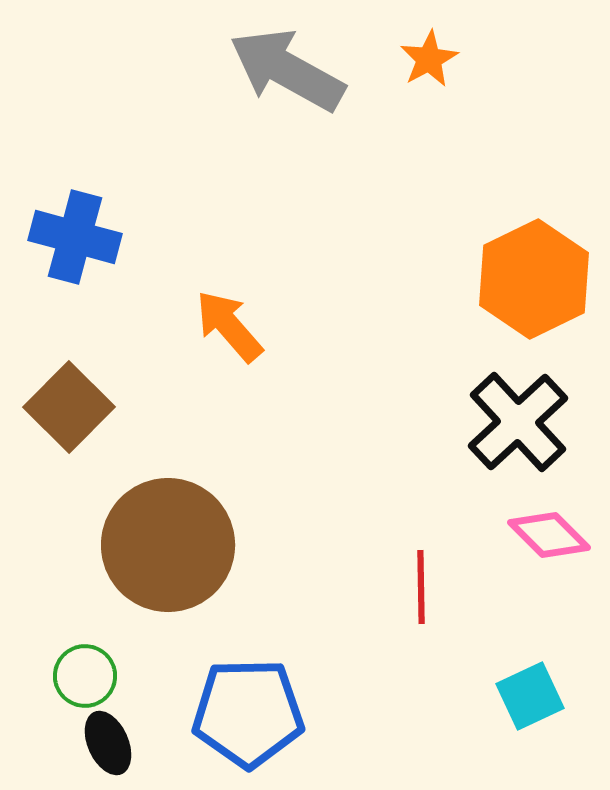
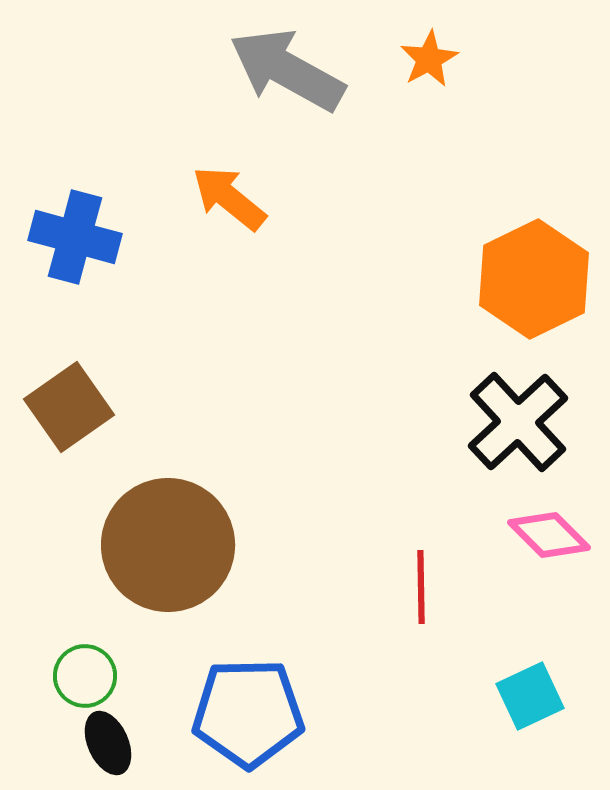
orange arrow: moved 128 px up; rotated 10 degrees counterclockwise
brown square: rotated 10 degrees clockwise
